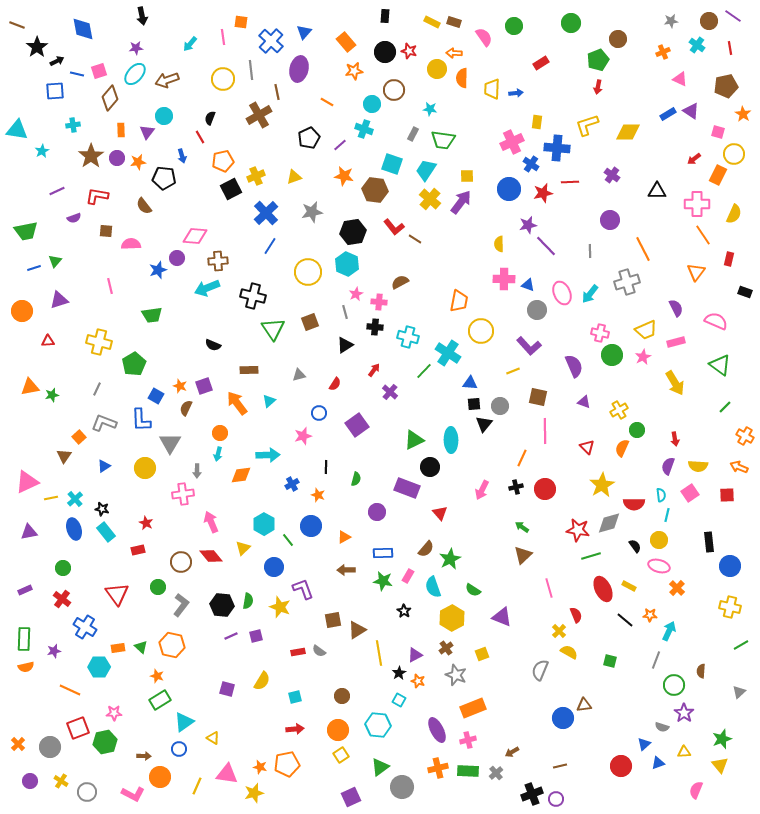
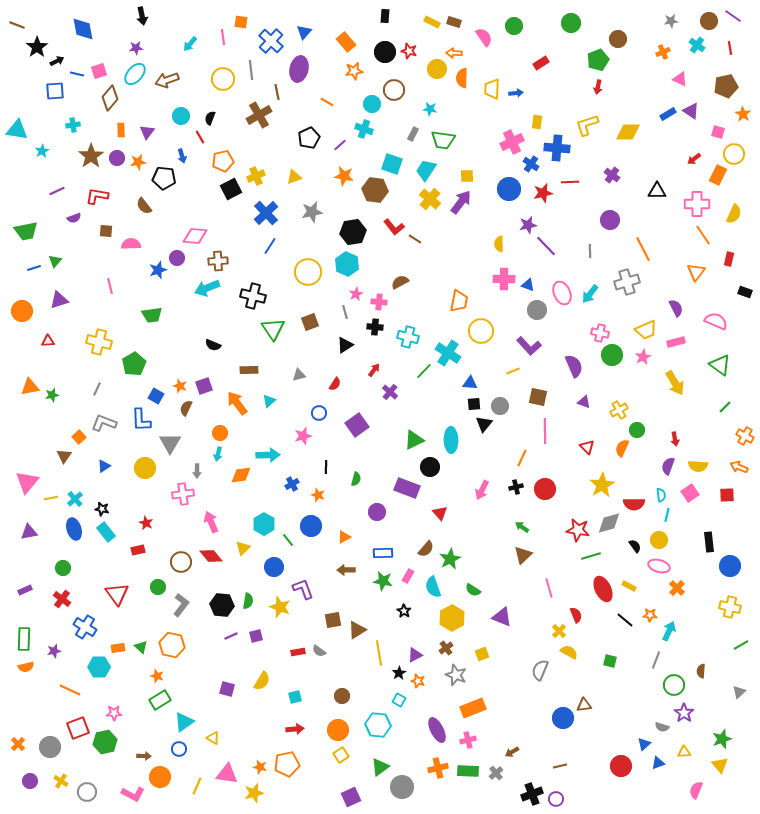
cyan circle at (164, 116): moved 17 px right
pink triangle at (27, 482): rotated 25 degrees counterclockwise
